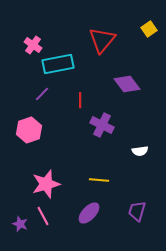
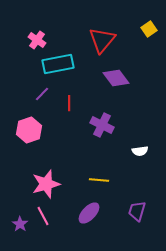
pink cross: moved 4 px right, 5 px up
purple diamond: moved 11 px left, 6 px up
red line: moved 11 px left, 3 px down
purple star: rotated 14 degrees clockwise
